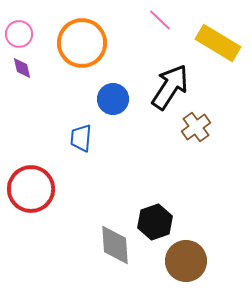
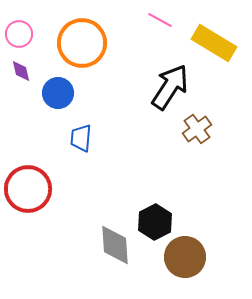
pink line: rotated 15 degrees counterclockwise
yellow rectangle: moved 4 px left
purple diamond: moved 1 px left, 3 px down
blue circle: moved 55 px left, 6 px up
brown cross: moved 1 px right, 2 px down
red circle: moved 3 px left
black hexagon: rotated 8 degrees counterclockwise
brown circle: moved 1 px left, 4 px up
